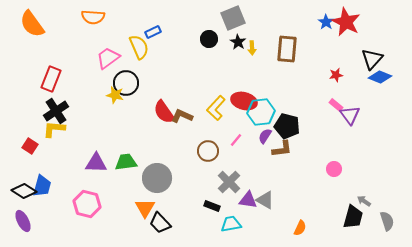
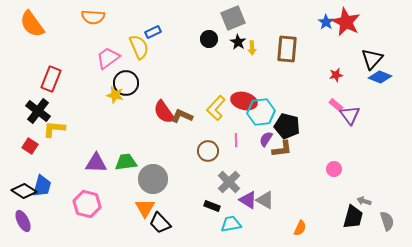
black cross at (56, 111): moved 18 px left; rotated 20 degrees counterclockwise
purple semicircle at (265, 136): moved 1 px right, 3 px down
pink line at (236, 140): rotated 40 degrees counterclockwise
gray circle at (157, 178): moved 4 px left, 1 px down
purple triangle at (248, 200): rotated 24 degrees clockwise
gray arrow at (364, 201): rotated 16 degrees counterclockwise
